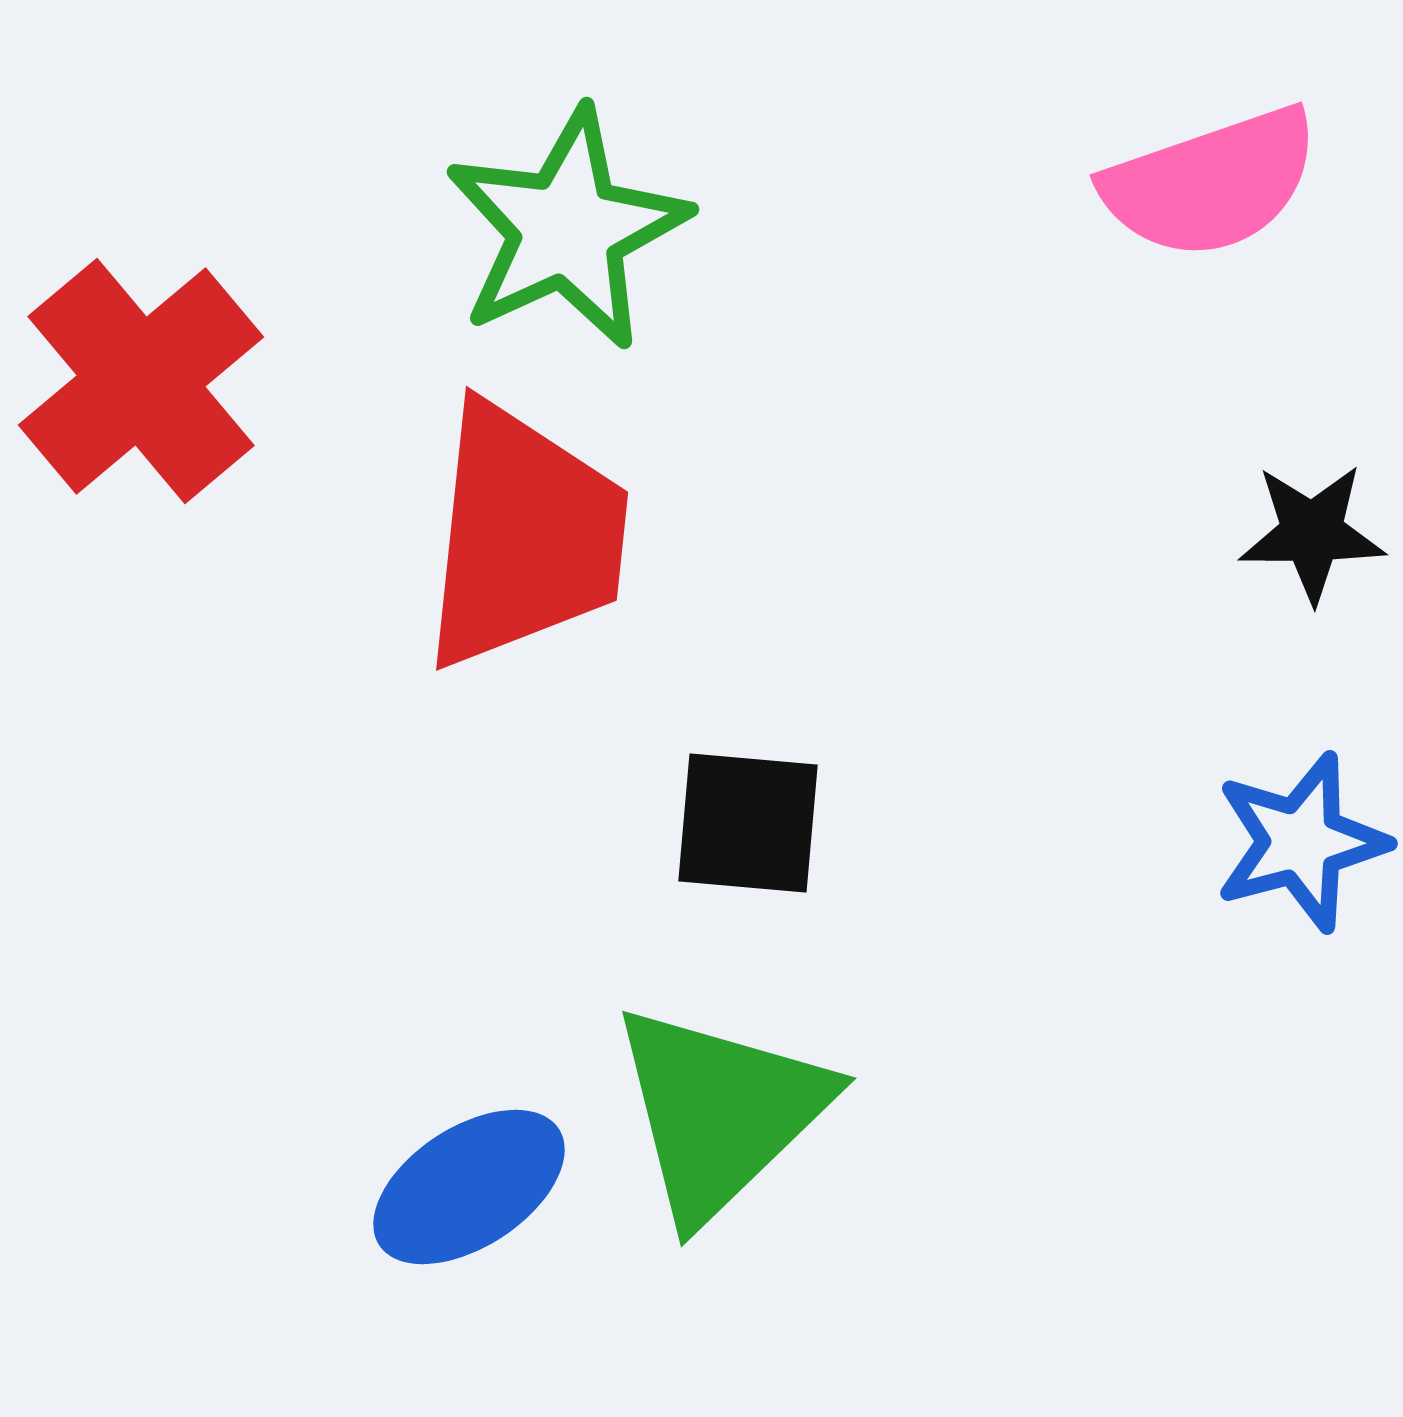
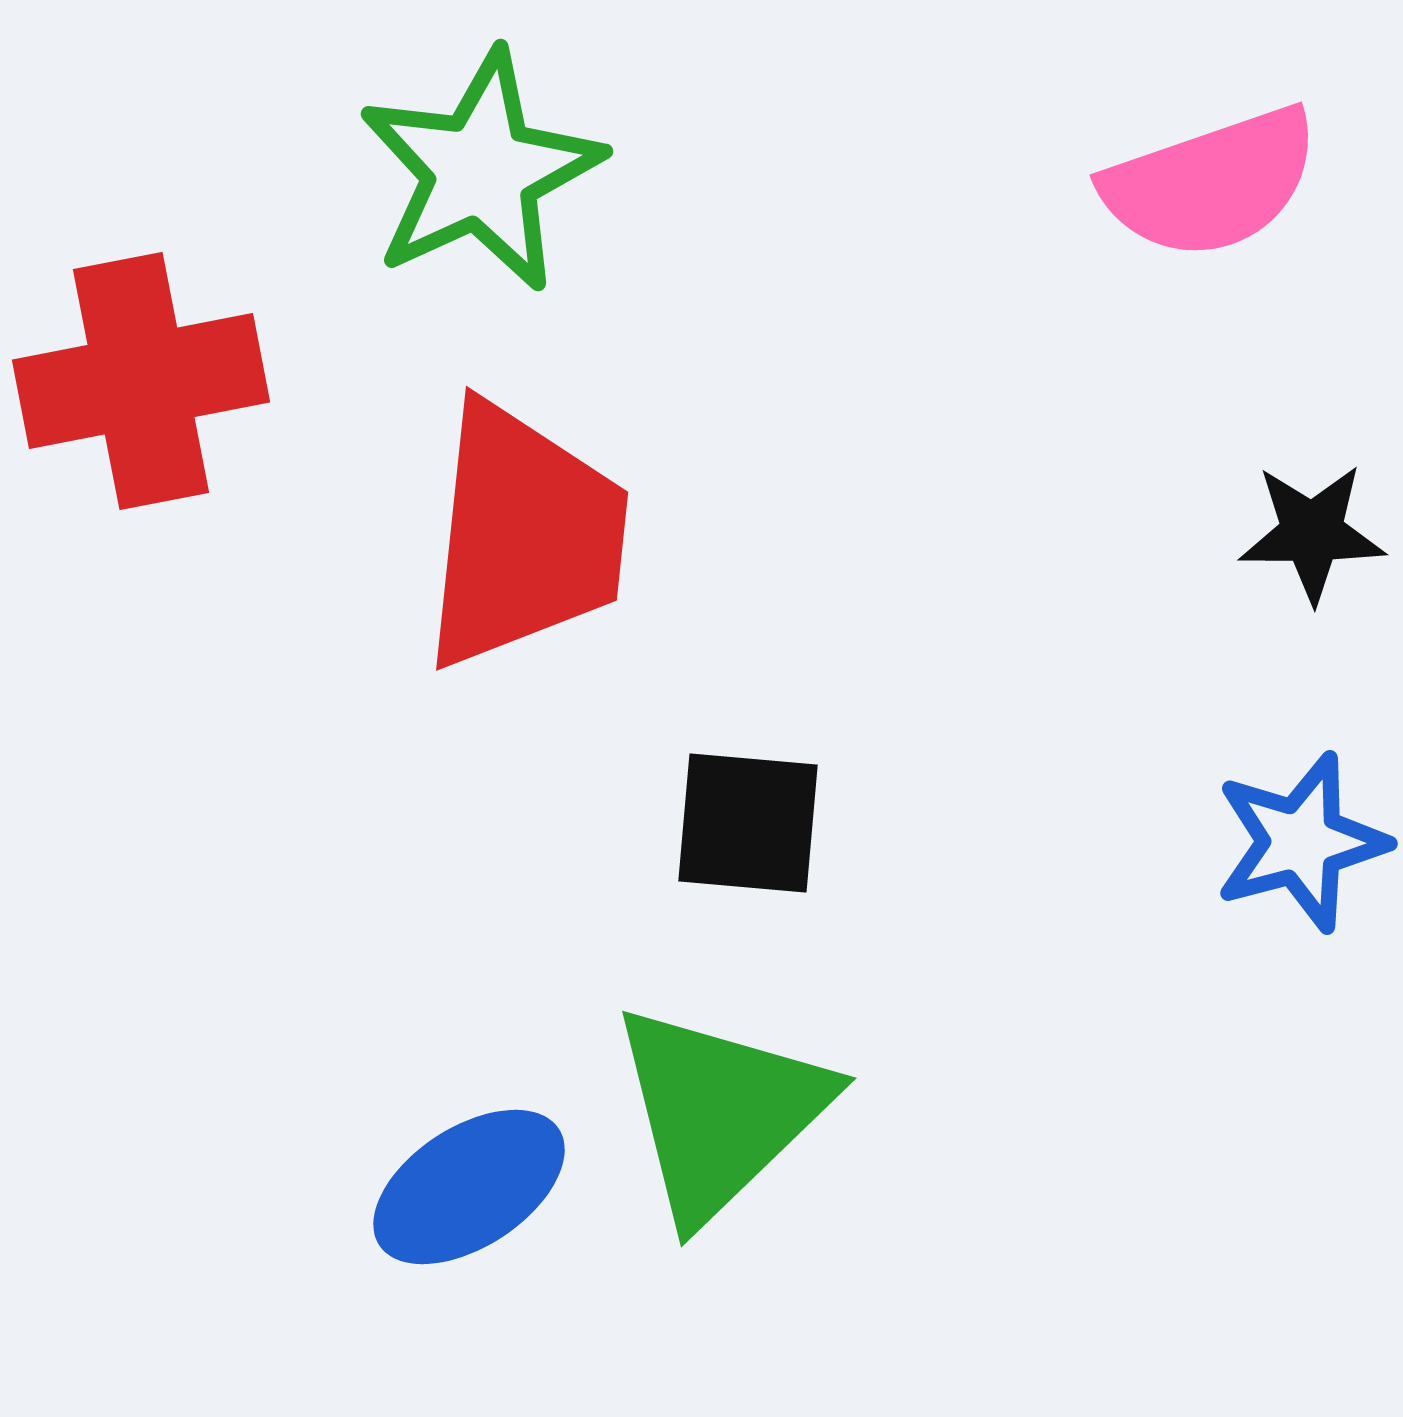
green star: moved 86 px left, 58 px up
red cross: rotated 29 degrees clockwise
